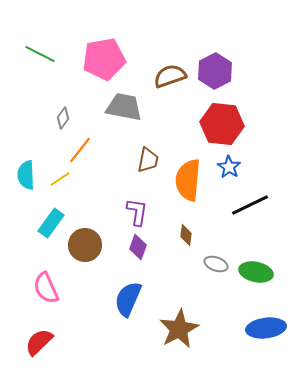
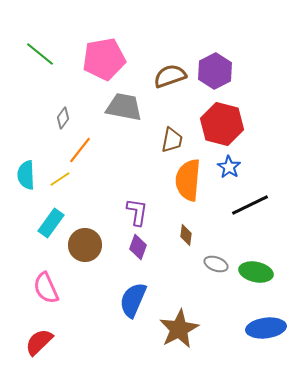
green line: rotated 12 degrees clockwise
red hexagon: rotated 9 degrees clockwise
brown trapezoid: moved 24 px right, 20 px up
blue semicircle: moved 5 px right, 1 px down
